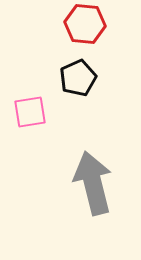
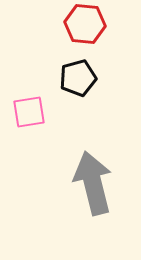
black pentagon: rotated 9 degrees clockwise
pink square: moved 1 px left
